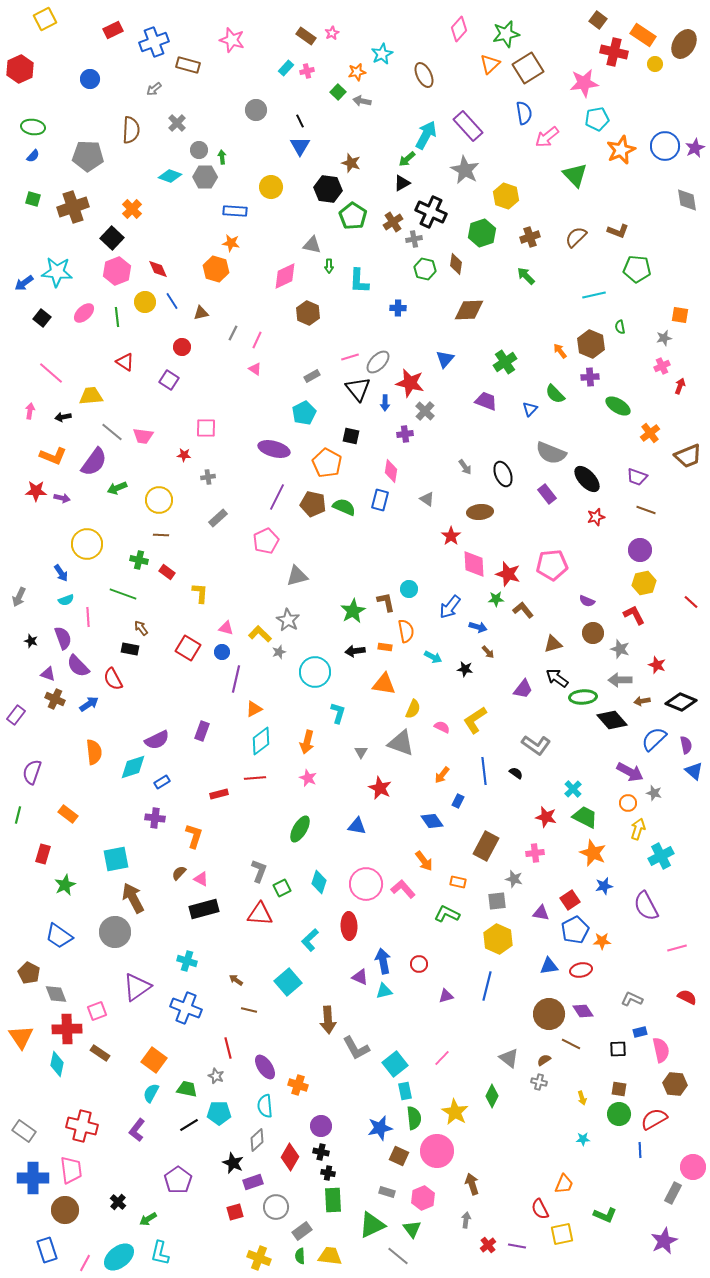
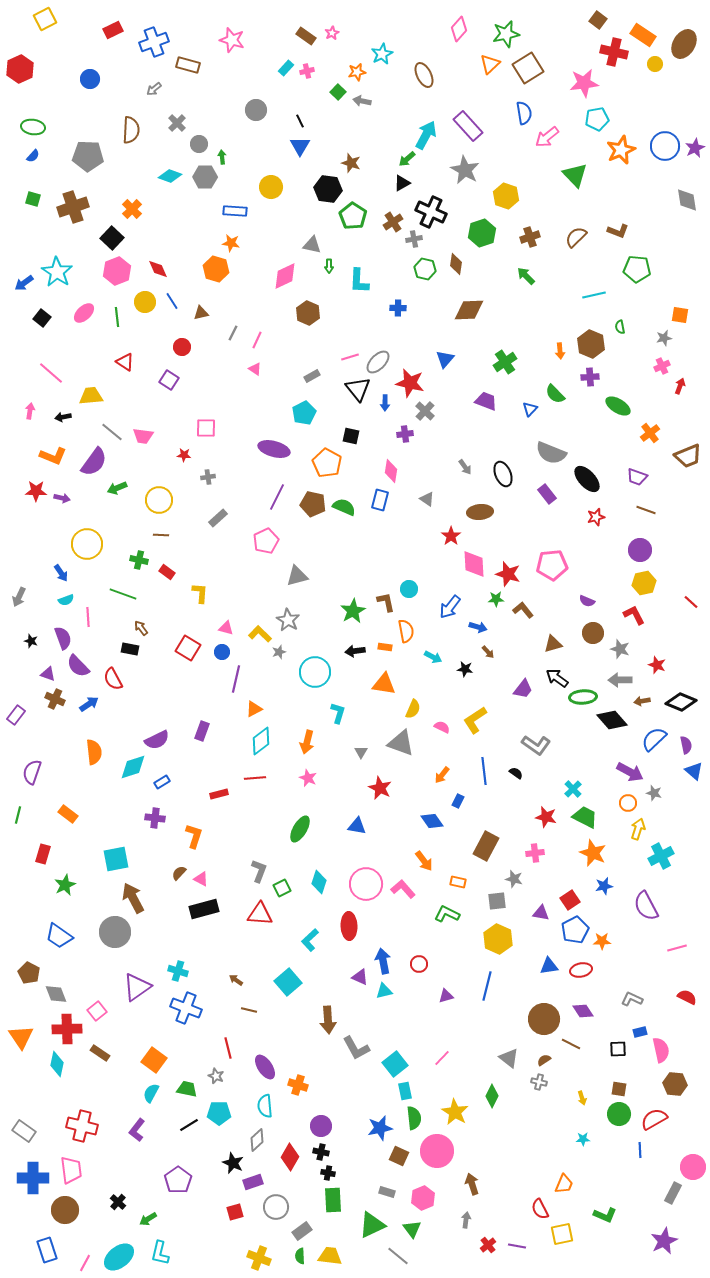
gray circle at (199, 150): moved 6 px up
cyan star at (57, 272): rotated 28 degrees clockwise
orange arrow at (560, 351): rotated 147 degrees counterclockwise
cyan cross at (187, 961): moved 9 px left, 10 px down
pink square at (97, 1011): rotated 18 degrees counterclockwise
brown circle at (549, 1014): moved 5 px left, 5 px down
